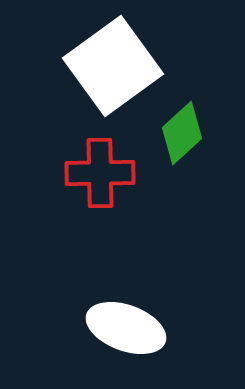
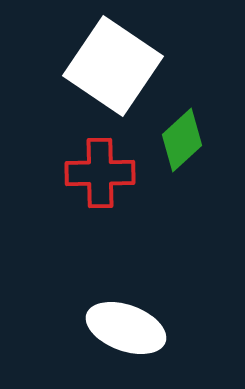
white square: rotated 20 degrees counterclockwise
green diamond: moved 7 px down
